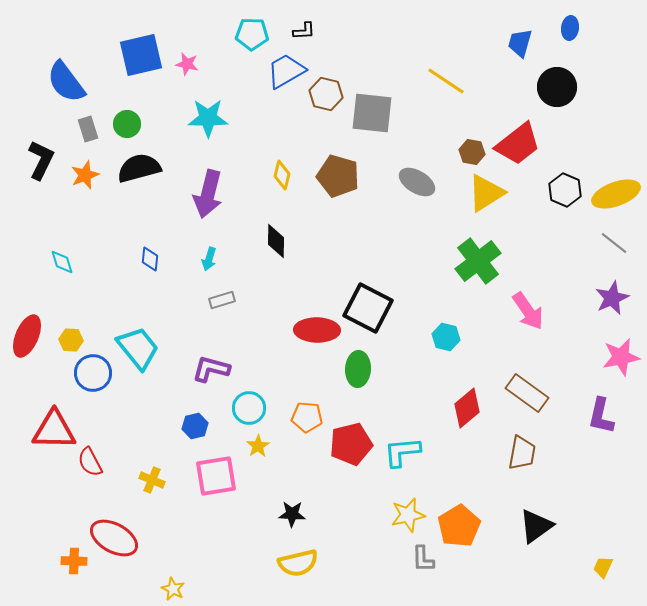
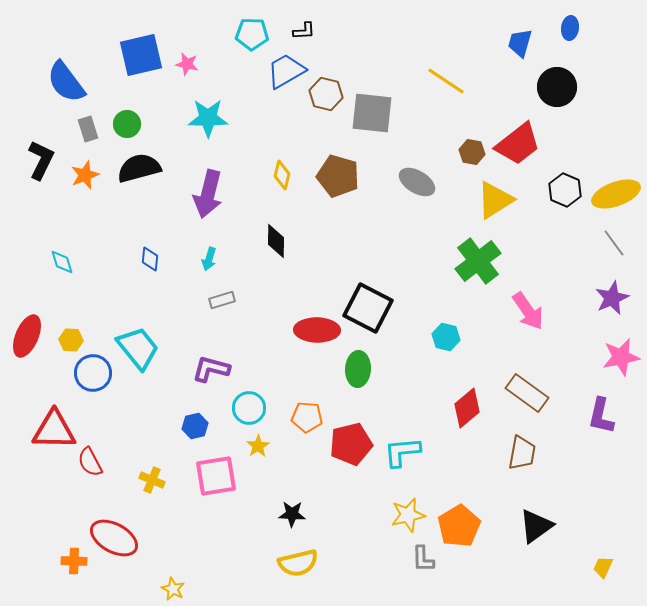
yellow triangle at (486, 193): moved 9 px right, 7 px down
gray line at (614, 243): rotated 16 degrees clockwise
